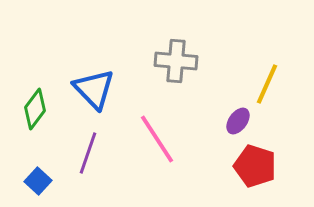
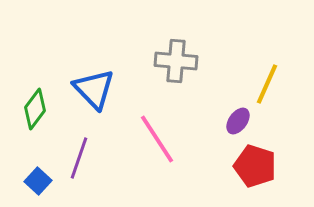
purple line: moved 9 px left, 5 px down
